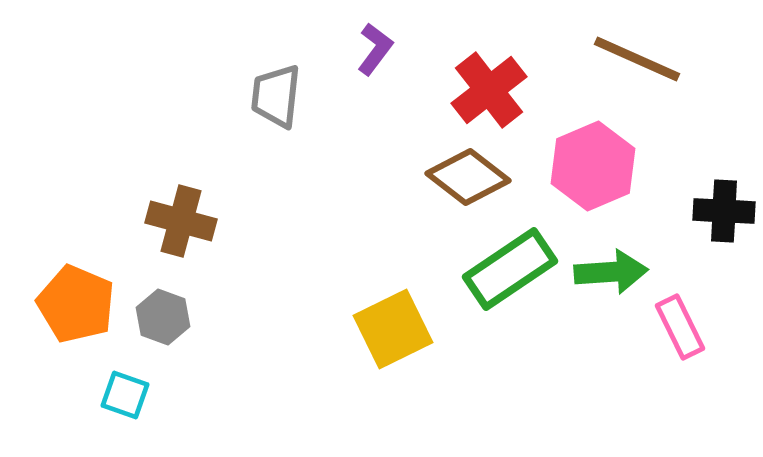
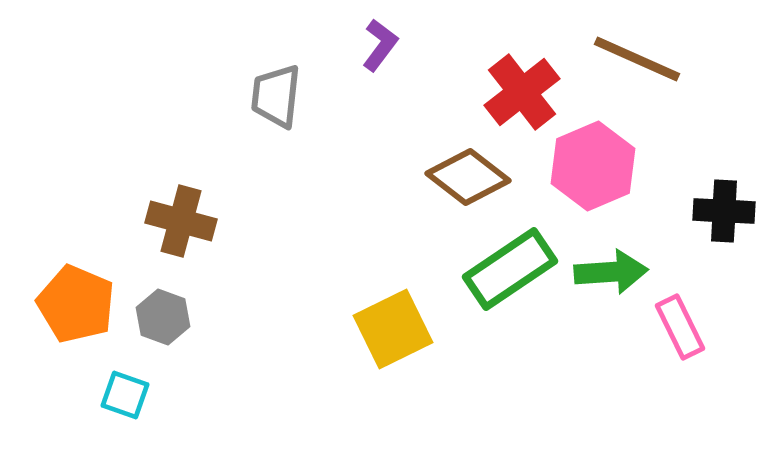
purple L-shape: moved 5 px right, 4 px up
red cross: moved 33 px right, 2 px down
